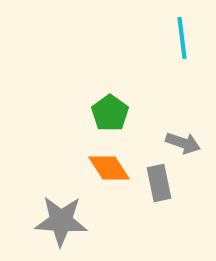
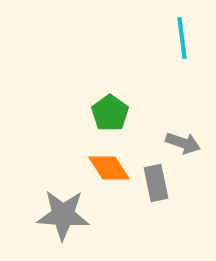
gray rectangle: moved 3 px left
gray star: moved 2 px right, 6 px up
